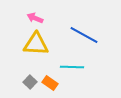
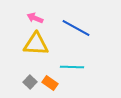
blue line: moved 8 px left, 7 px up
